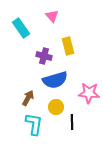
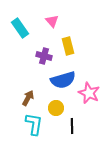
pink triangle: moved 5 px down
cyan rectangle: moved 1 px left
blue semicircle: moved 8 px right
pink star: rotated 20 degrees clockwise
yellow circle: moved 1 px down
black line: moved 4 px down
